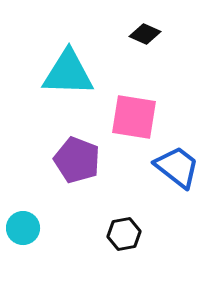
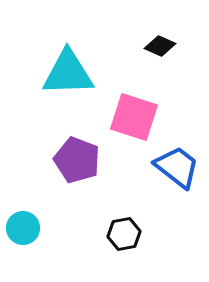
black diamond: moved 15 px right, 12 px down
cyan triangle: rotated 4 degrees counterclockwise
pink square: rotated 9 degrees clockwise
